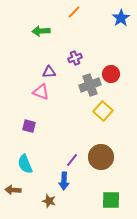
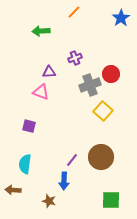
cyan semicircle: rotated 30 degrees clockwise
